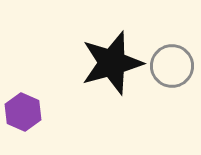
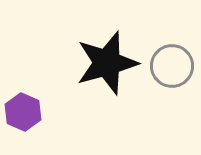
black star: moved 5 px left
